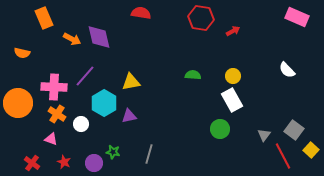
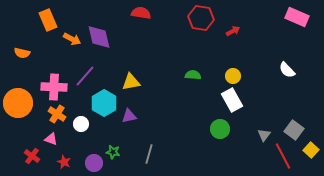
orange rectangle: moved 4 px right, 2 px down
red cross: moved 7 px up
